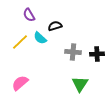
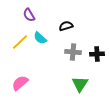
black semicircle: moved 11 px right
